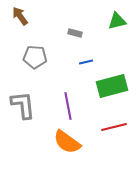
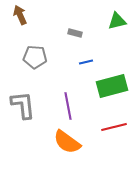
brown arrow: moved 1 px up; rotated 12 degrees clockwise
